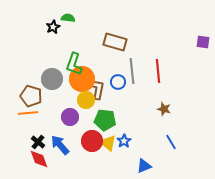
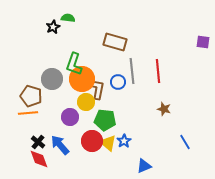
yellow circle: moved 2 px down
blue line: moved 14 px right
